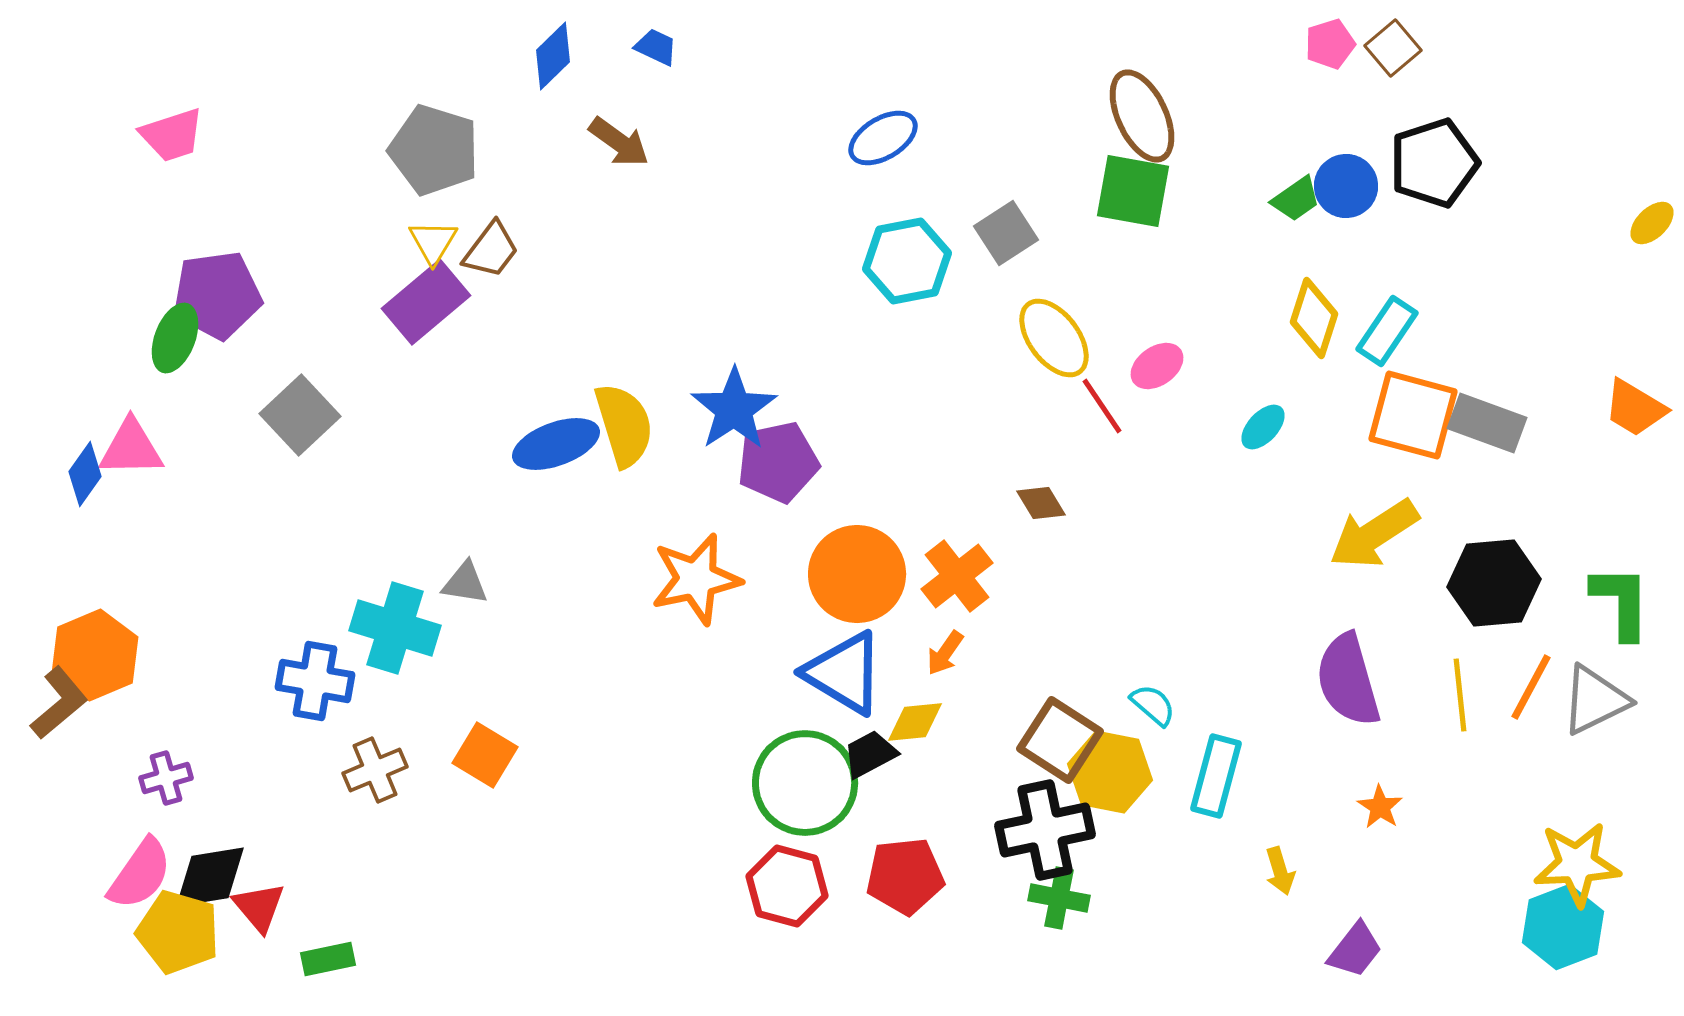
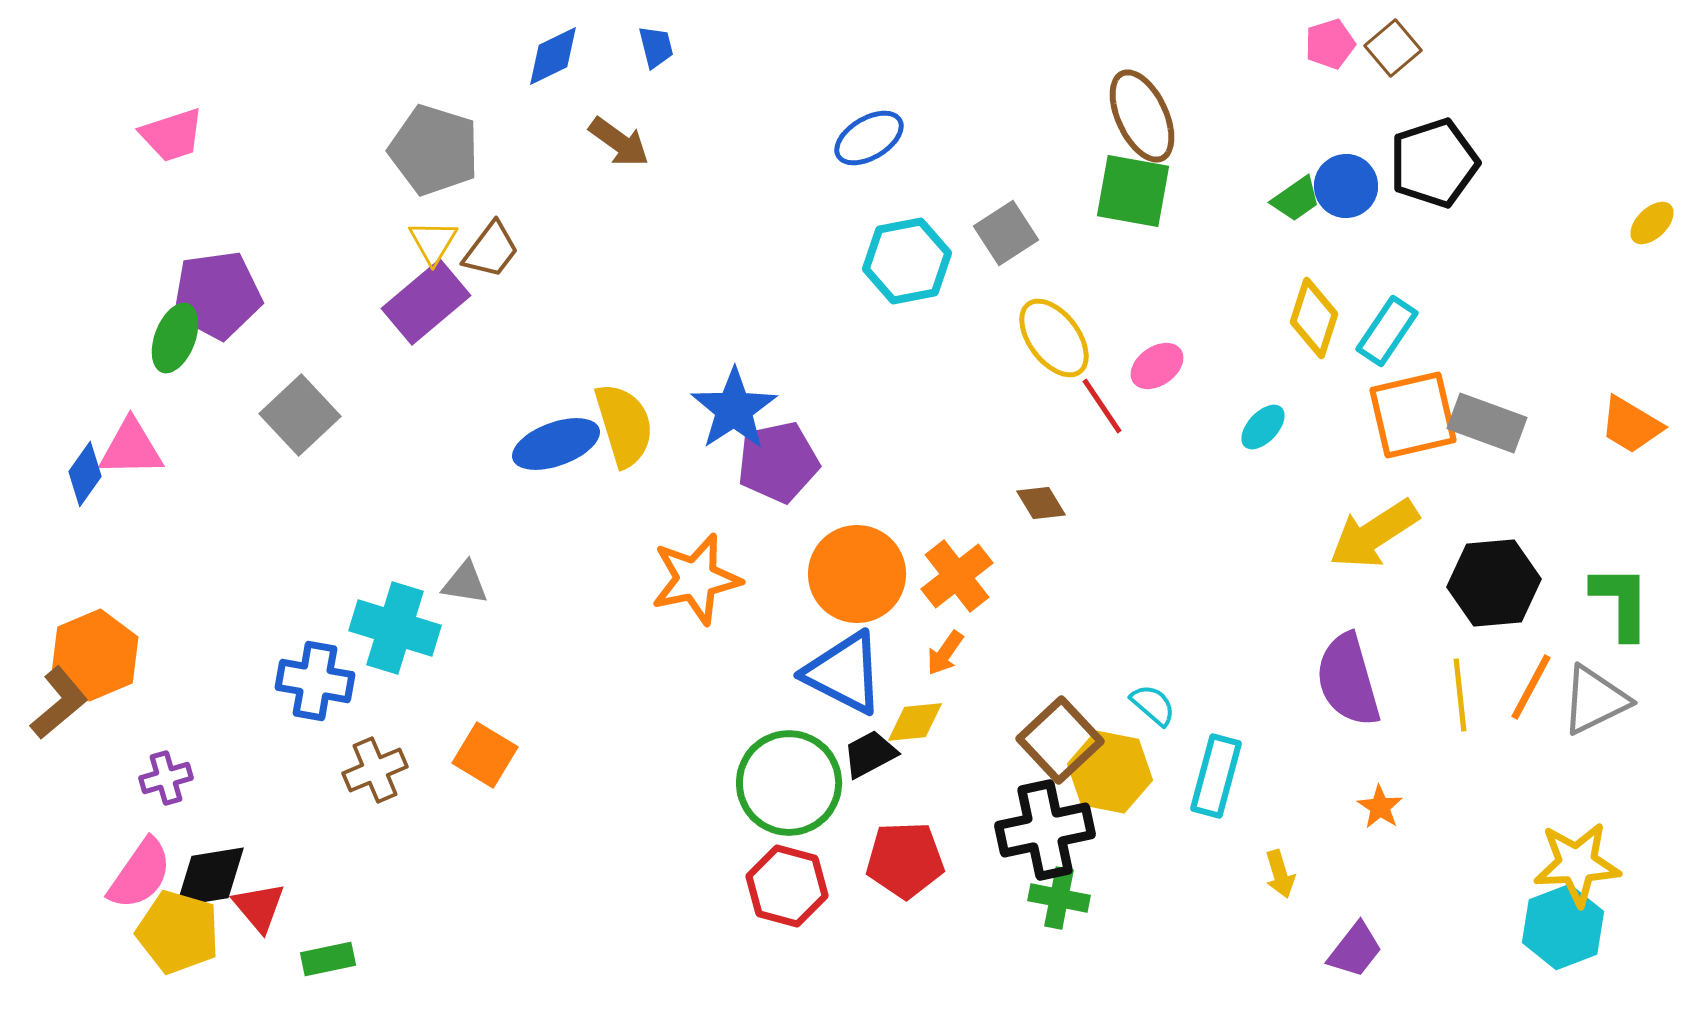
blue trapezoid at (656, 47): rotated 51 degrees clockwise
blue diamond at (553, 56): rotated 18 degrees clockwise
blue ellipse at (883, 138): moved 14 px left
orange trapezoid at (1635, 408): moved 4 px left, 17 px down
orange square at (1413, 415): rotated 28 degrees counterclockwise
blue triangle at (844, 673): rotated 4 degrees counterclockwise
brown square at (1060, 740): rotated 14 degrees clockwise
green circle at (805, 783): moved 16 px left
yellow arrow at (1280, 871): moved 3 px down
red pentagon at (905, 876): moved 16 px up; rotated 4 degrees clockwise
